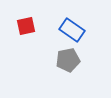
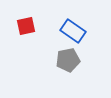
blue rectangle: moved 1 px right, 1 px down
